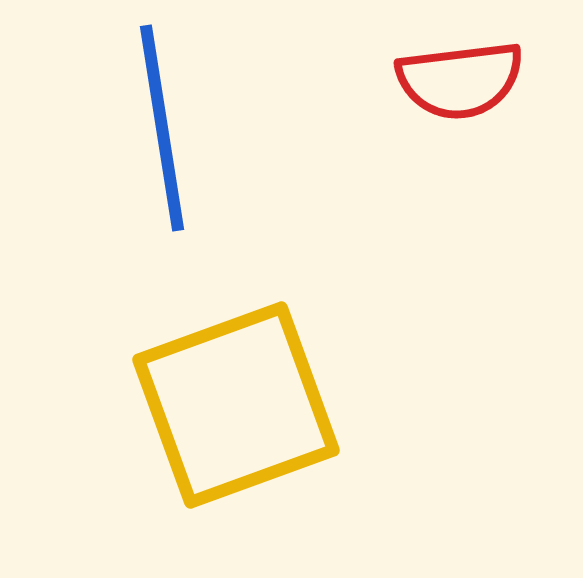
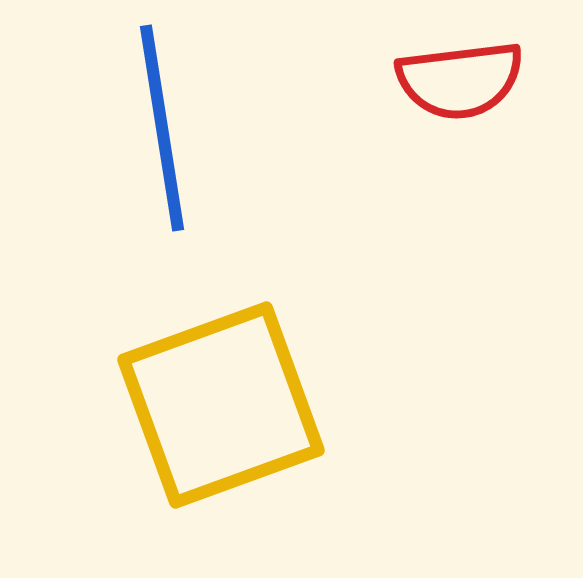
yellow square: moved 15 px left
